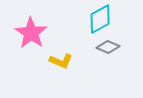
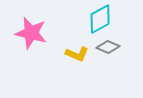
pink star: rotated 20 degrees counterclockwise
yellow L-shape: moved 16 px right, 7 px up
